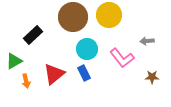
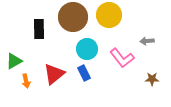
black rectangle: moved 6 px right, 6 px up; rotated 48 degrees counterclockwise
brown star: moved 2 px down
